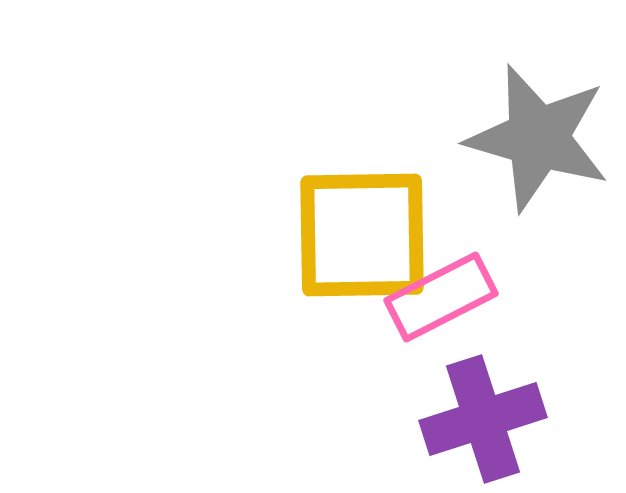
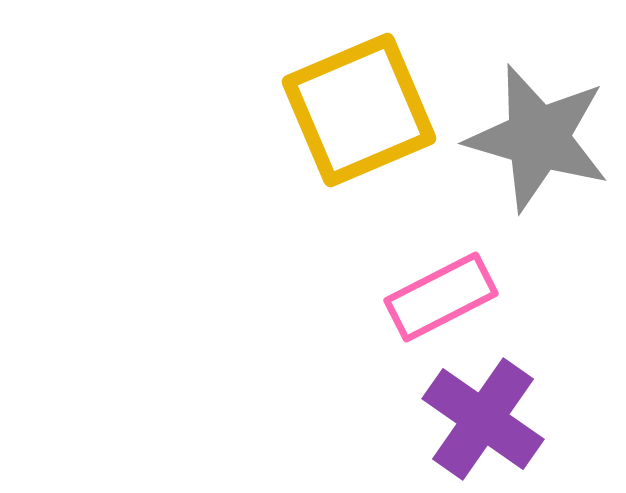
yellow square: moved 3 px left, 125 px up; rotated 22 degrees counterclockwise
purple cross: rotated 37 degrees counterclockwise
